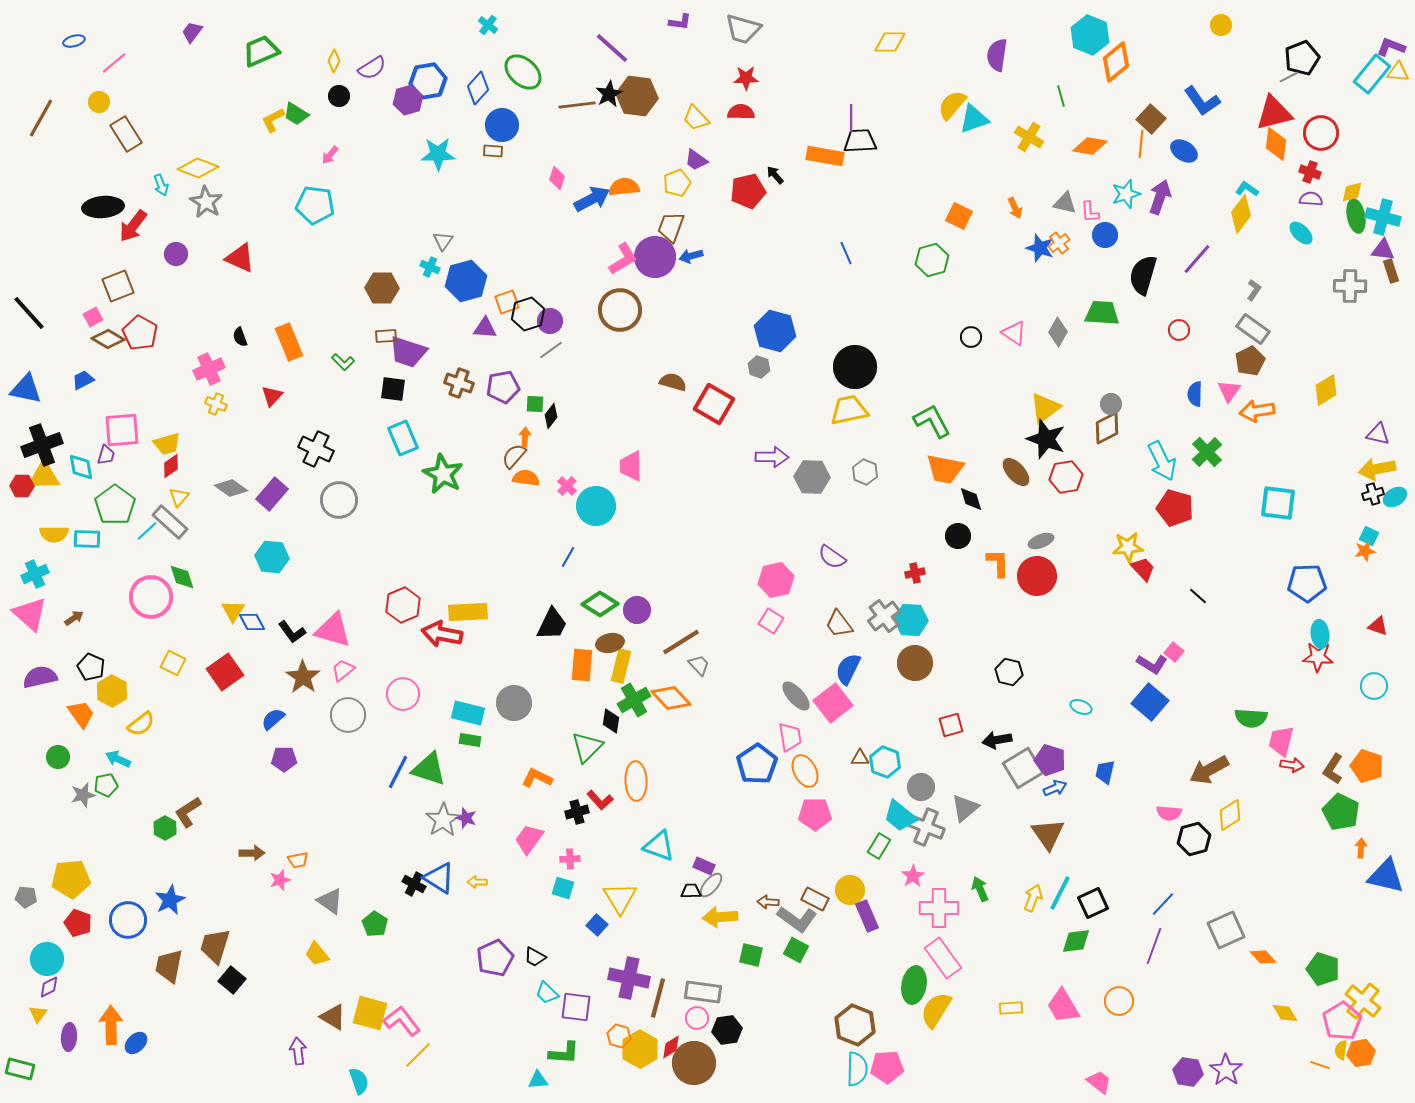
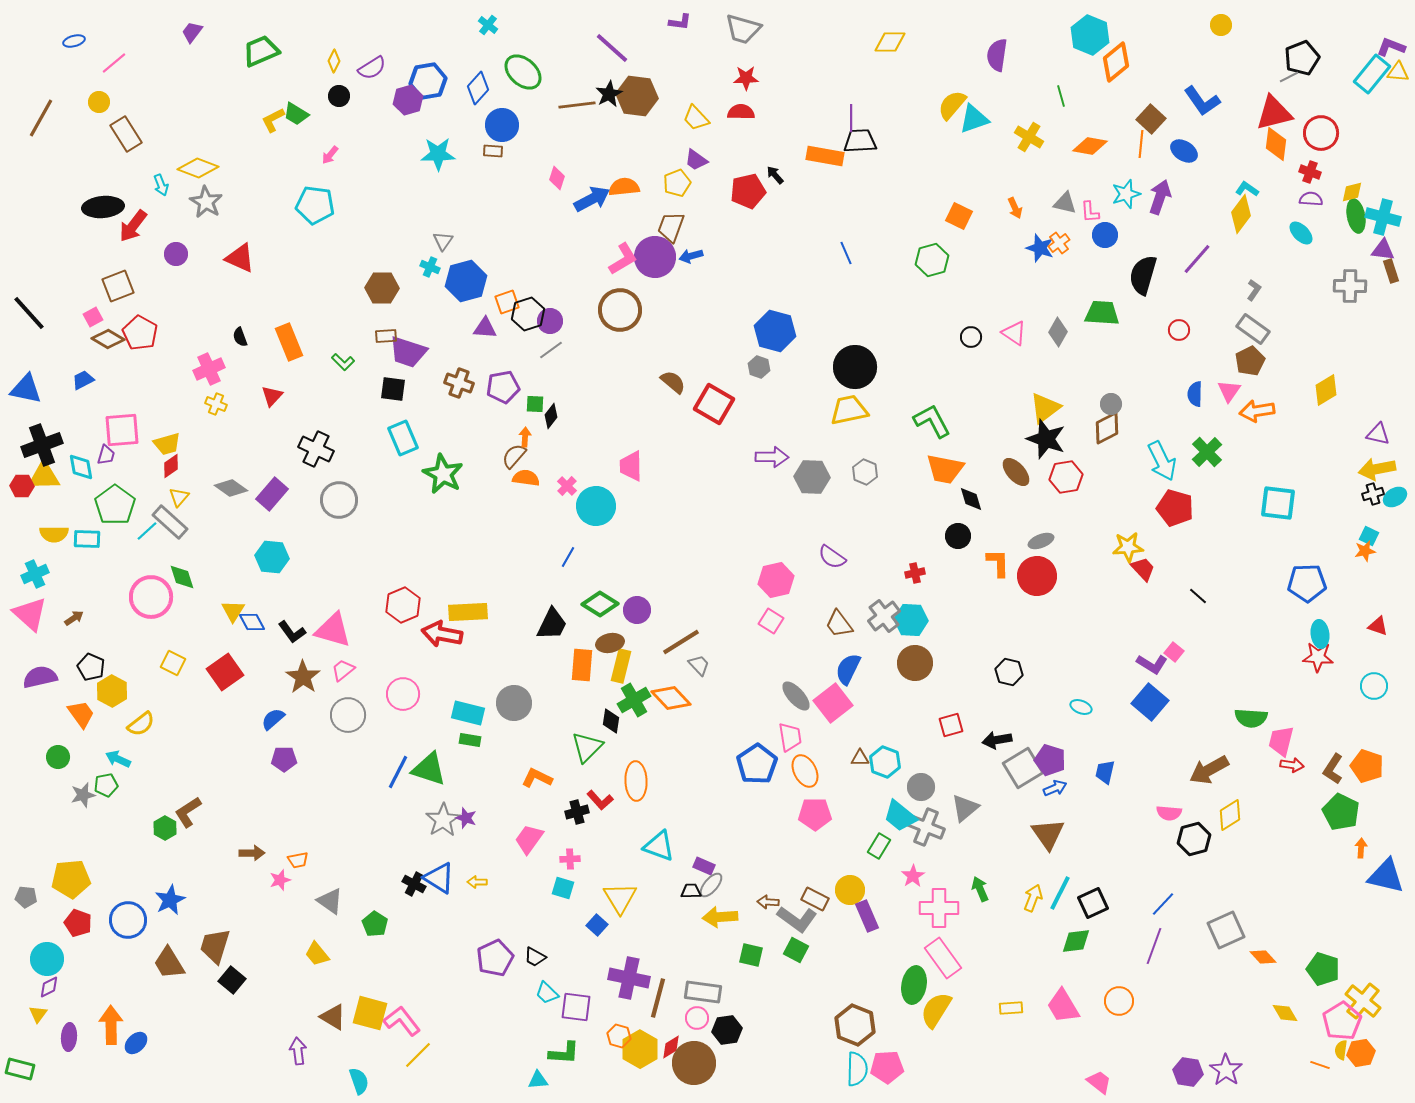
brown semicircle at (673, 382): rotated 24 degrees clockwise
brown trapezoid at (169, 966): moved 3 px up; rotated 42 degrees counterclockwise
